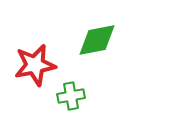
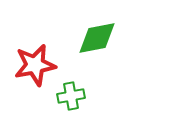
green diamond: moved 2 px up
